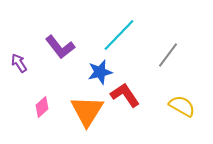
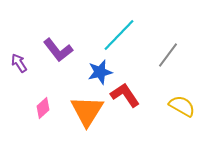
purple L-shape: moved 2 px left, 3 px down
pink diamond: moved 1 px right, 1 px down
